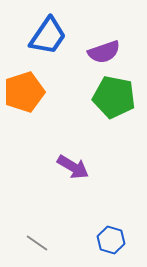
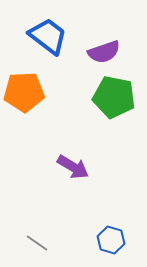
blue trapezoid: rotated 87 degrees counterclockwise
orange pentagon: rotated 15 degrees clockwise
